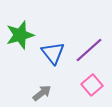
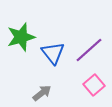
green star: moved 1 px right, 2 px down
pink square: moved 2 px right
